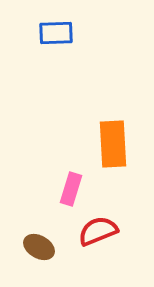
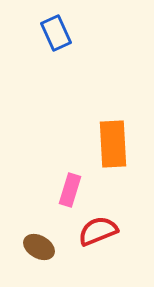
blue rectangle: rotated 68 degrees clockwise
pink rectangle: moved 1 px left, 1 px down
